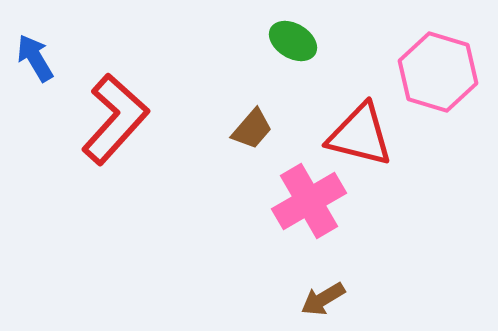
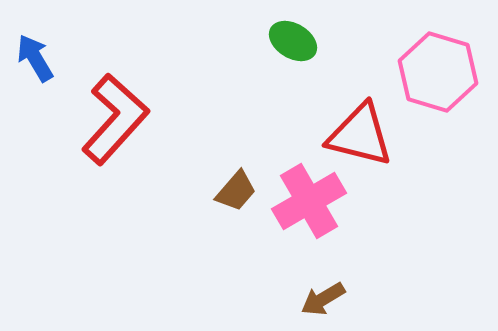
brown trapezoid: moved 16 px left, 62 px down
